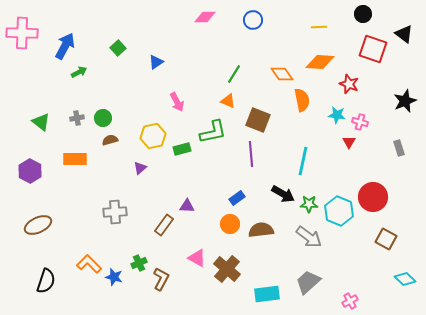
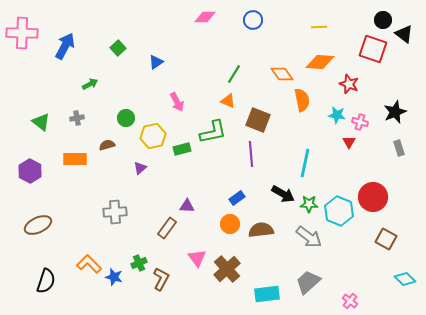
black circle at (363, 14): moved 20 px right, 6 px down
green arrow at (79, 72): moved 11 px right, 12 px down
black star at (405, 101): moved 10 px left, 11 px down
green circle at (103, 118): moved 23 px right
brown semicircle at (110, 140): moved 3 px left, 5 px down
cyan line at (303, 161): moved 2 px right, 2 px down
brown rectangle at (164, 225): moved 3 px right, 3 px down
pink triangle at (197, 258): rotated 24 degrees clockwise
brown cross at (227, 269): rotated 8 degrees clockwise
pink cross at (350, 301): rotated 21 degrees counterclockwise
